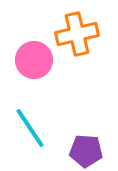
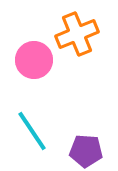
orange cross: rotated 9 degrees counterclockwise
cyan line: moved 2 px right, 3 px down
